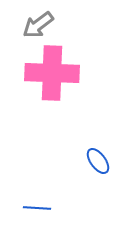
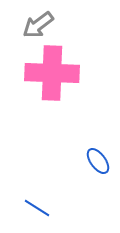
blue line: rotated 28 degrees clockwise
